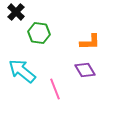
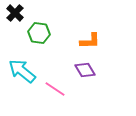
black cross: moved 1 px left, 1 px down
orange L-shape: moved 1 px up
pink line: rotated 35 degrees counterclockwise
